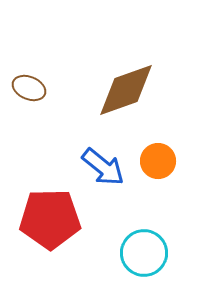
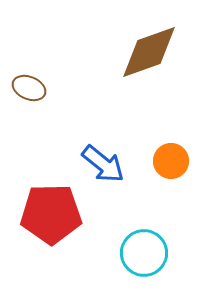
brown diamond: moved 23 px right, 38 px up
orange circle: moved 13 px right
blue arrow: moved 3 px up
red pentagon: moved 1 px right, 5 px up
